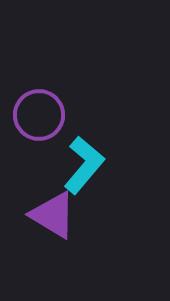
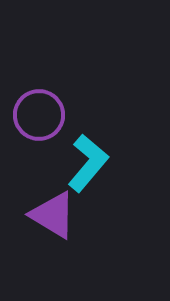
cyan L-shape: moved 4 px right, 2 px up
